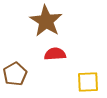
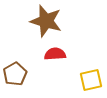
brown star: rotated 16 degrees counterclockwise
yellow square: moved 3 px right, 2 px up; rotated 10 degrees counterclockwise
